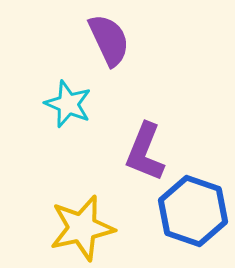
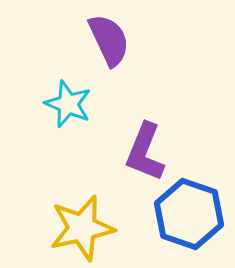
blue hexagon: moved 4 px left, 3 px down
